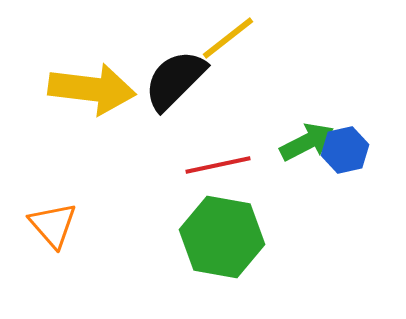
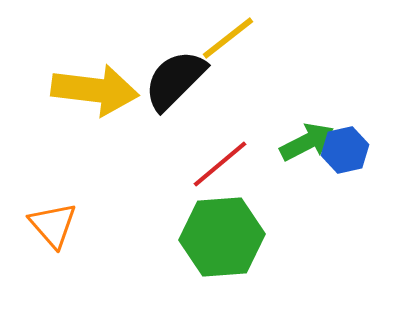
yellow arrow: moved 3 px right, 1 px down
red line: moved 2 px right, 1 px up; rotated 28 degrees counterclockwise
green hexagon: rotated 14 degrees counterclockwise
